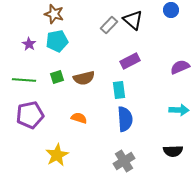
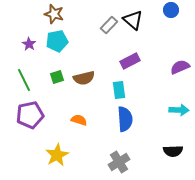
green line: rotated 60 degrees clockwise
orange semicircle: moved 2 px down
gray cross: moved 5 px left, 1 px down
